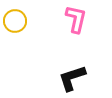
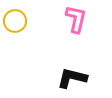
black L-shape: rotated 32 degrees clockwise
